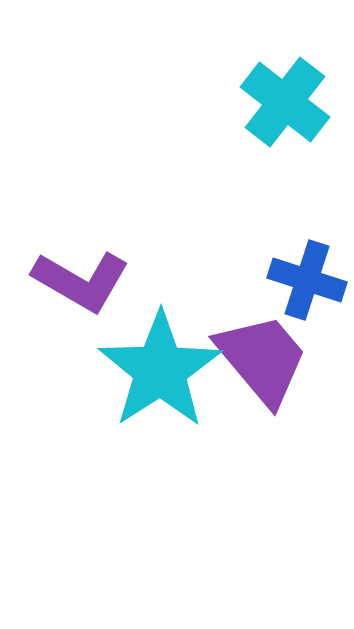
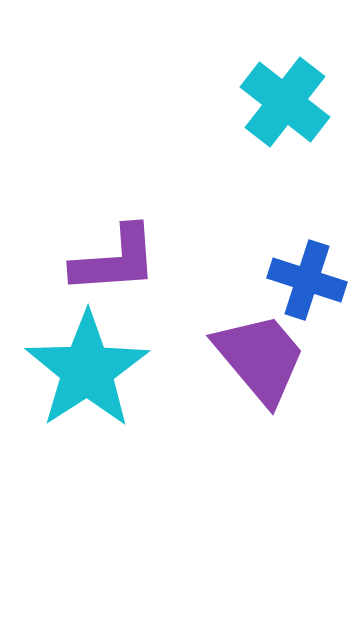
purple L-shape: moved 34 px right, 21 px up; rotated 34 degrees counterclockwise
purple trapezoid: moved 2 px left, 1 px up
cyan star: moved 73 px left
